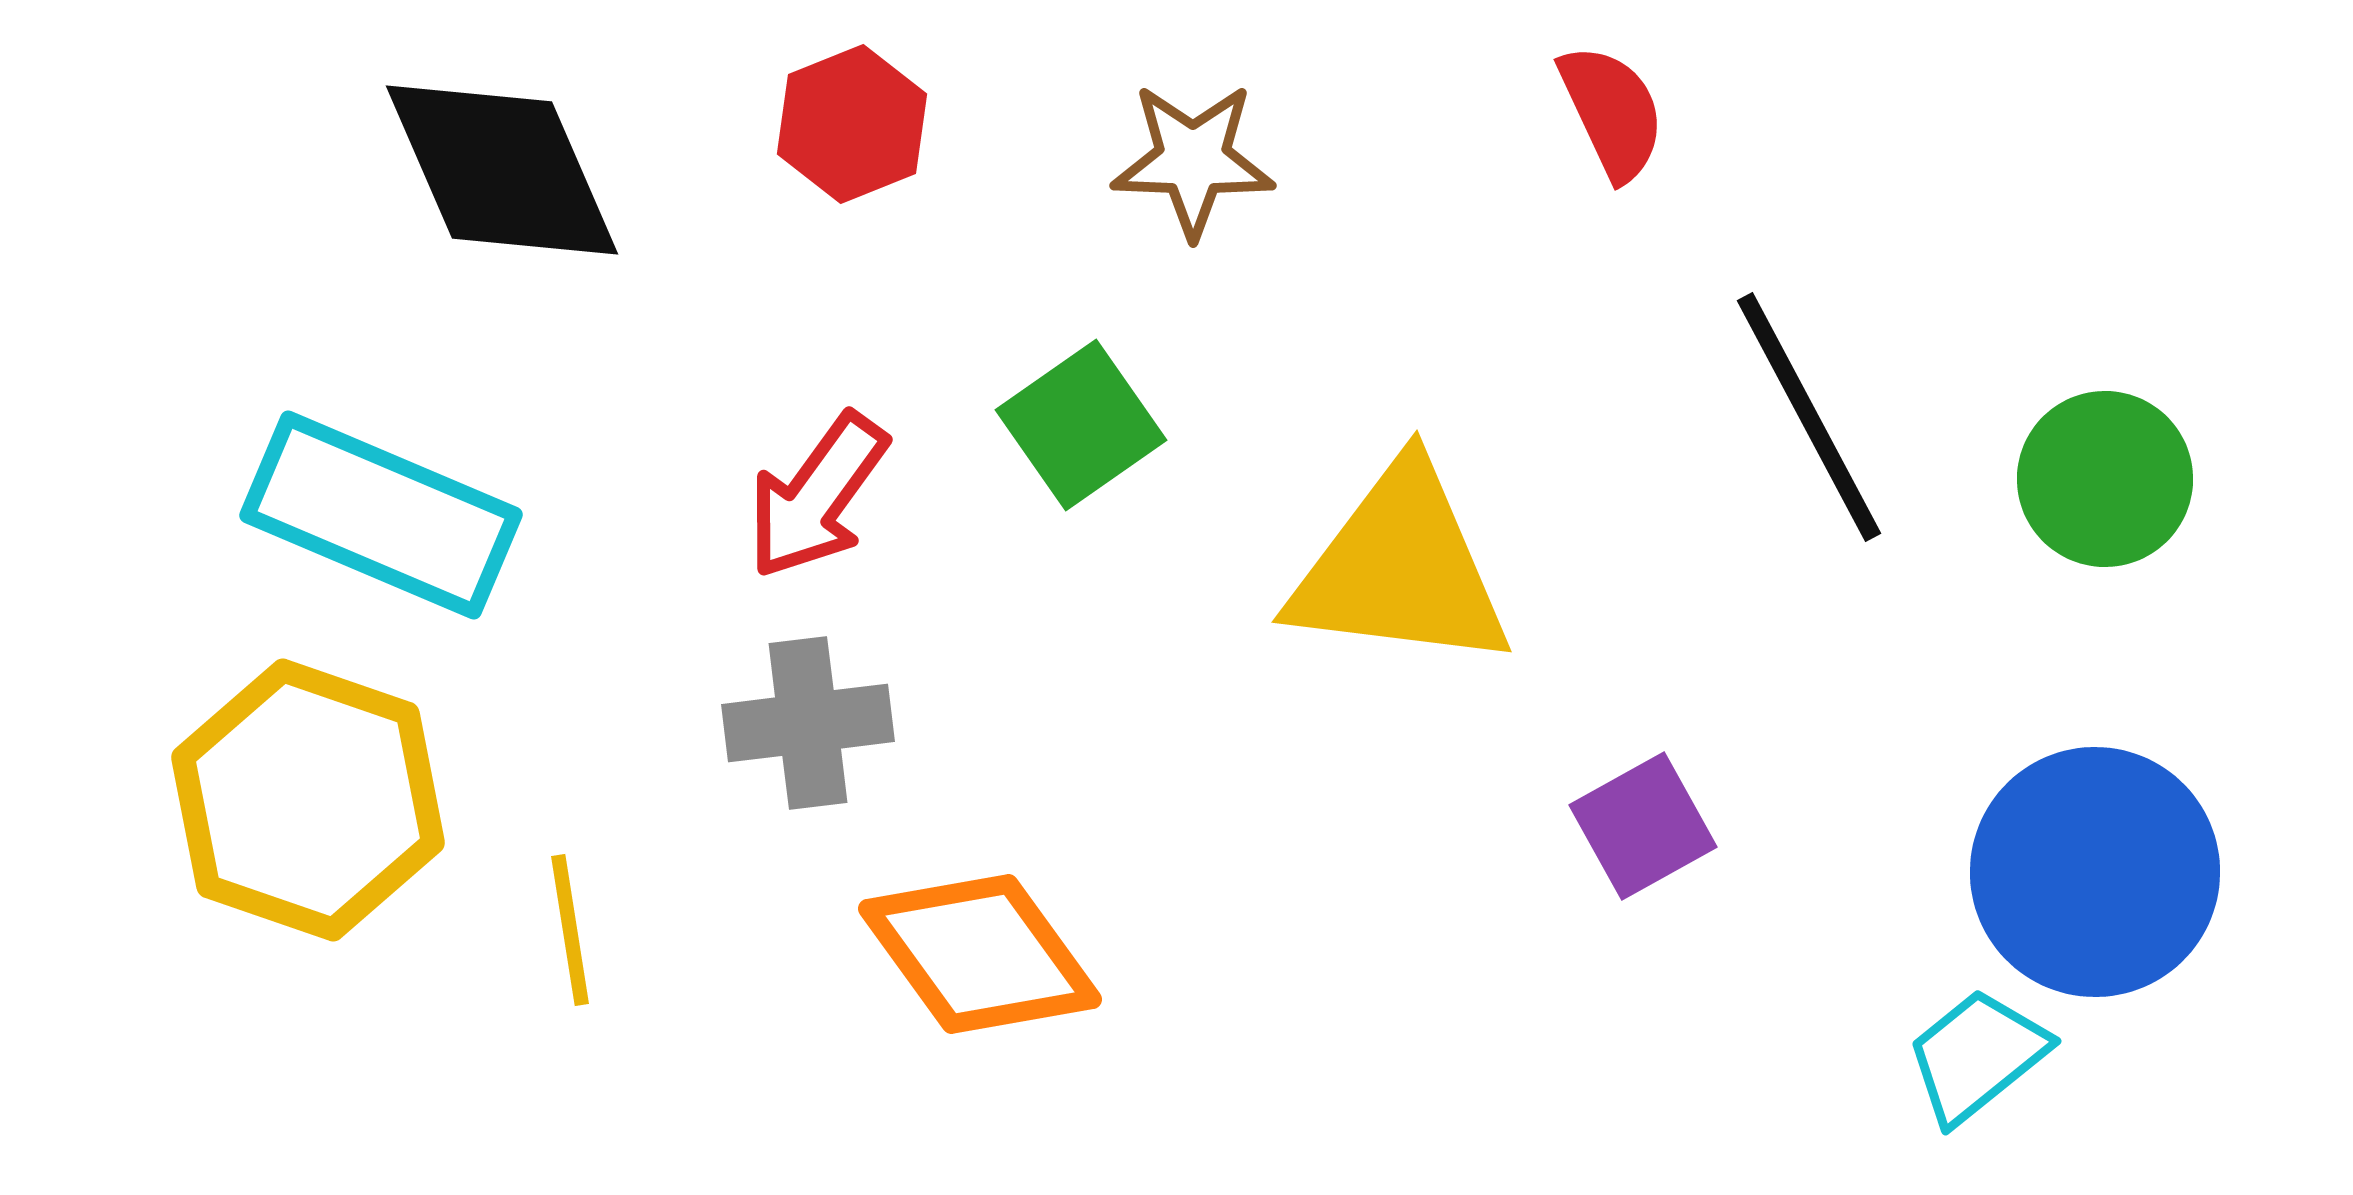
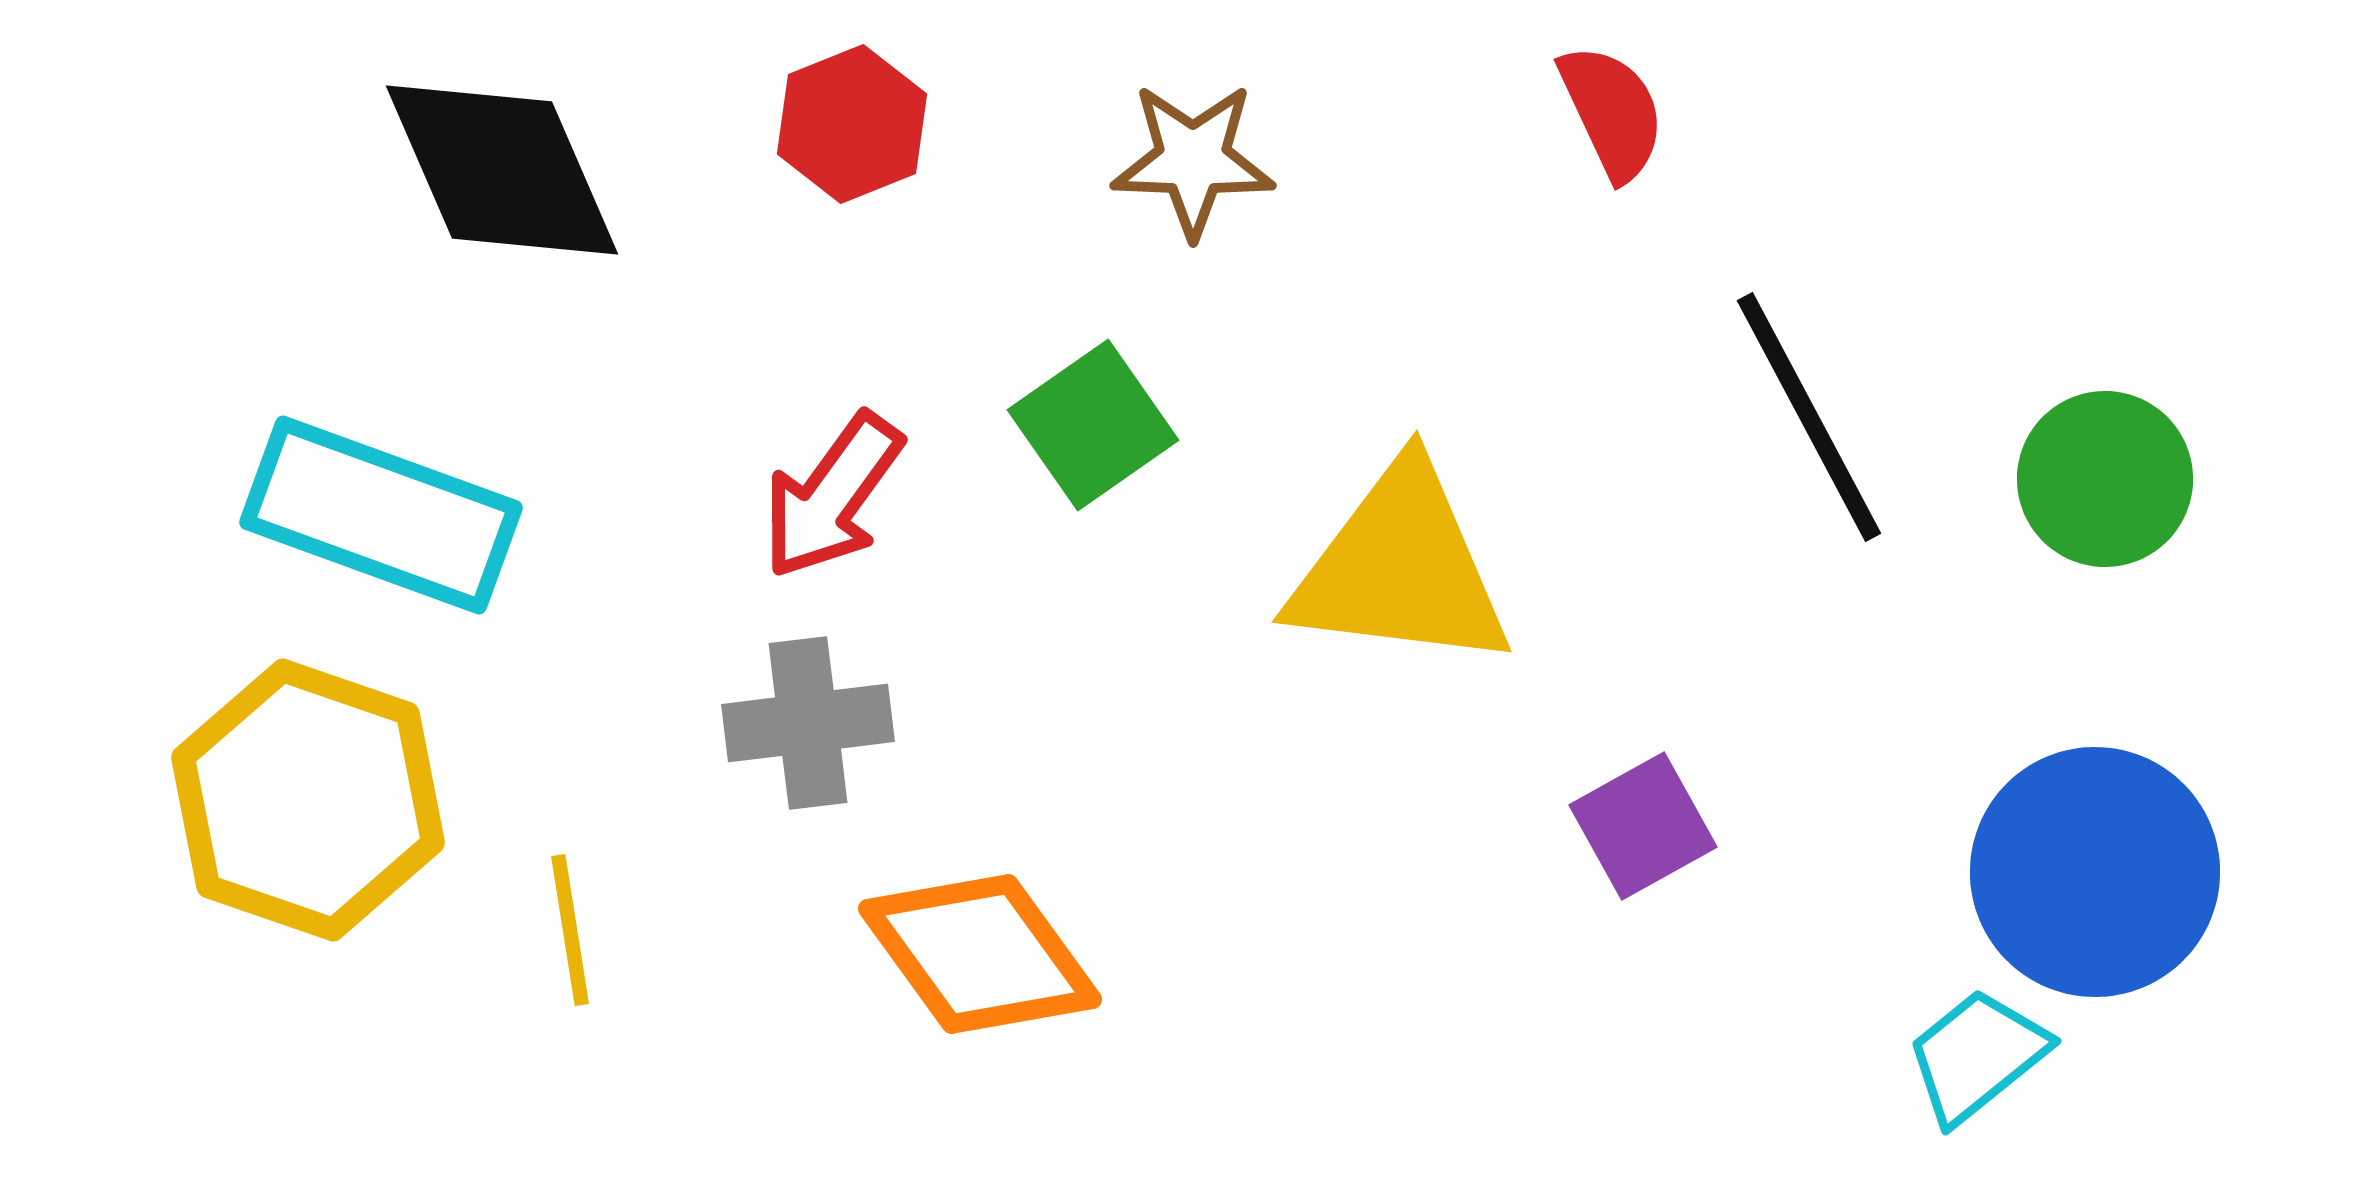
green square: moved 12 px right
red arrow: moved 15 px right
cyan rectangle: rotated 3 degrees counterclockwise
